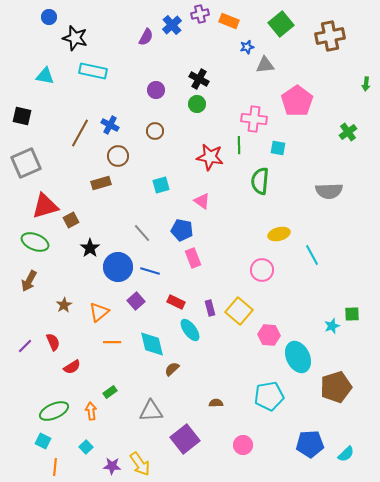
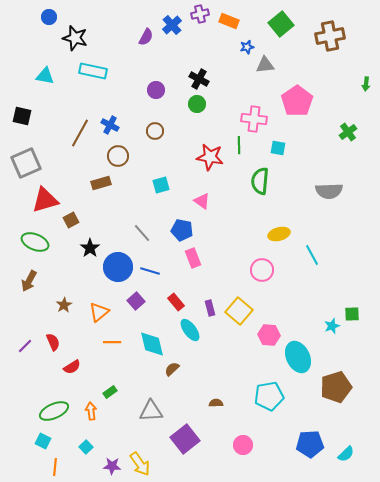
red triangle at (45, 206): moved 6 px up
red rectangle at (176, 302): rotated 24 degrees clockwise
